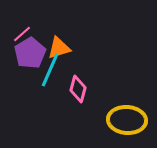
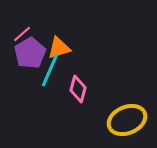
yellow ellipse: rotated 27 degrees counterclockwise
